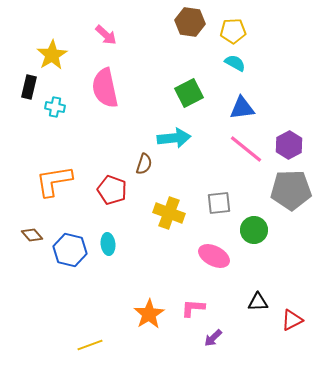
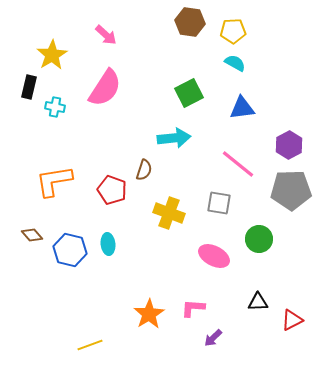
pink semicircle: rotated 135 degrees counterclockwise
pink line: moved 8 px left, 15 px down
brown semicircle: moved 6 px down
gray square: rotated 15 degrees clockwise
green circle: moved 5 px right, 9 px down
